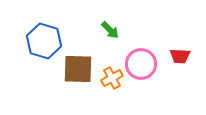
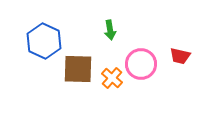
green arrow: rotated 36 degrees clockwise
blue hexagon: rotated 8 degrees clockwise
red trapezoid: rotated 10 degrees clockwise
orange cross: rotated 20 degrees counterclockwise
